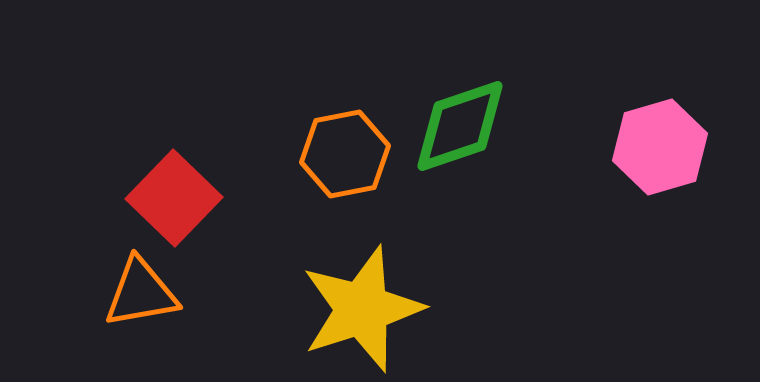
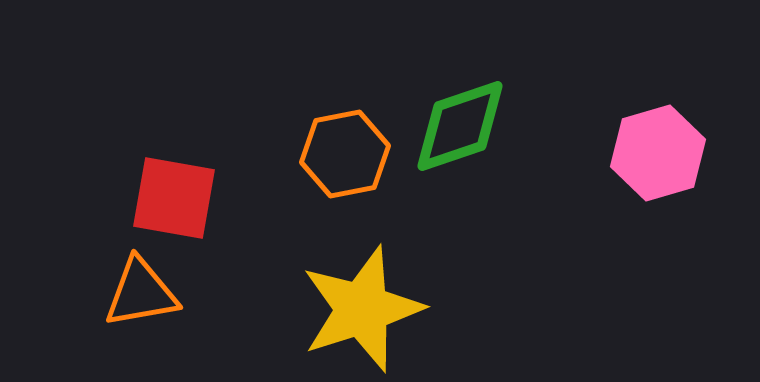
pink hexagon: moved 2 px left, 6 px down
red square: rotated 34 degrees counterclockwise
